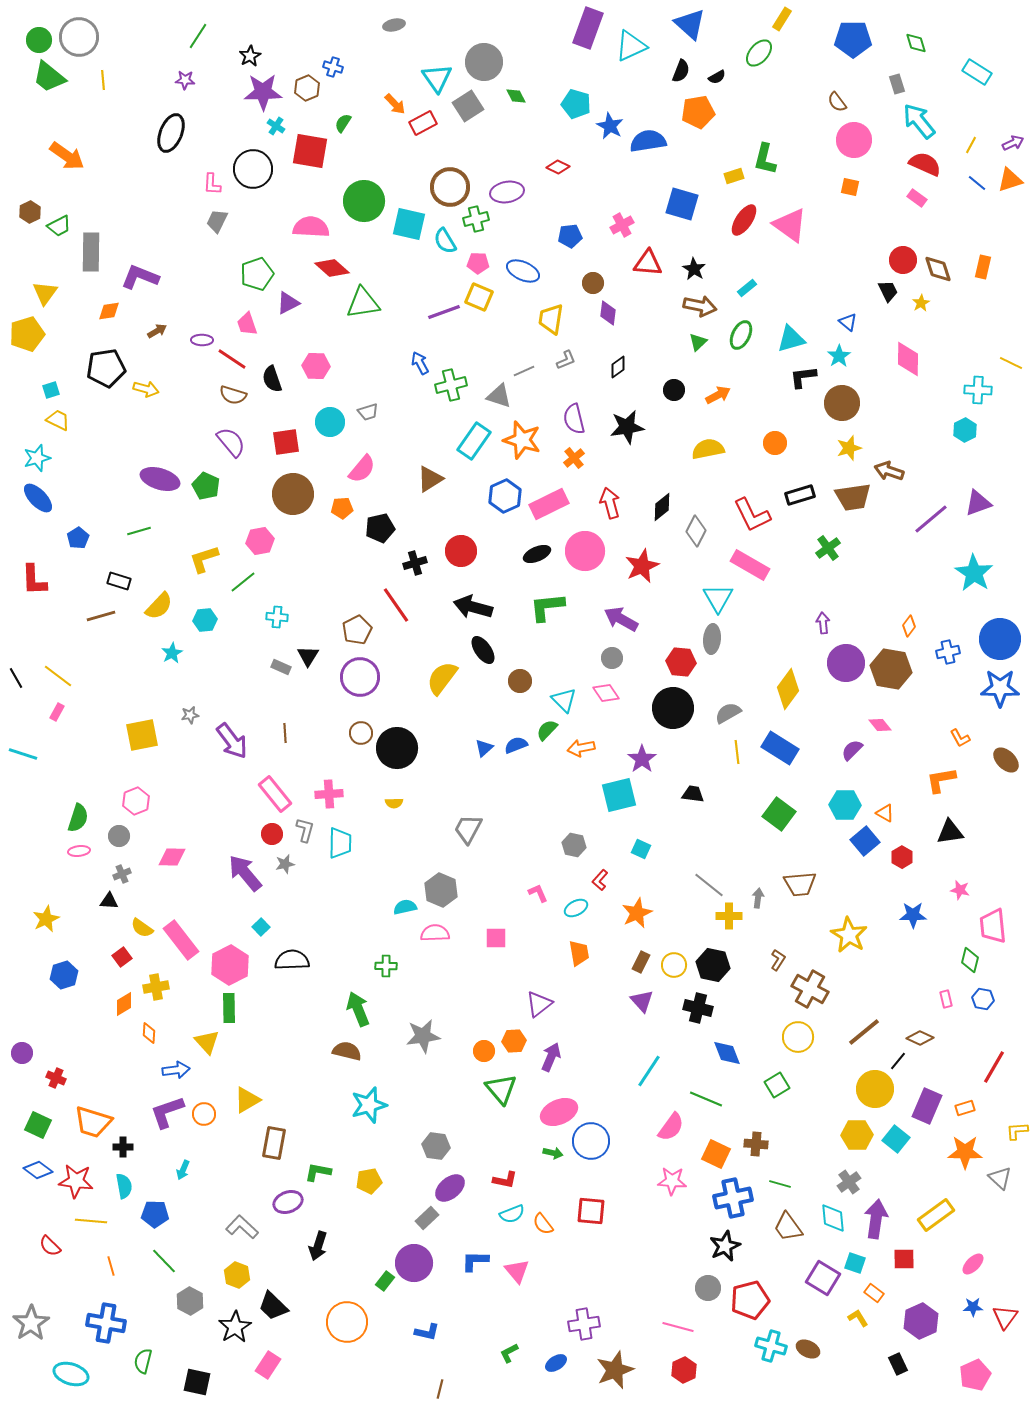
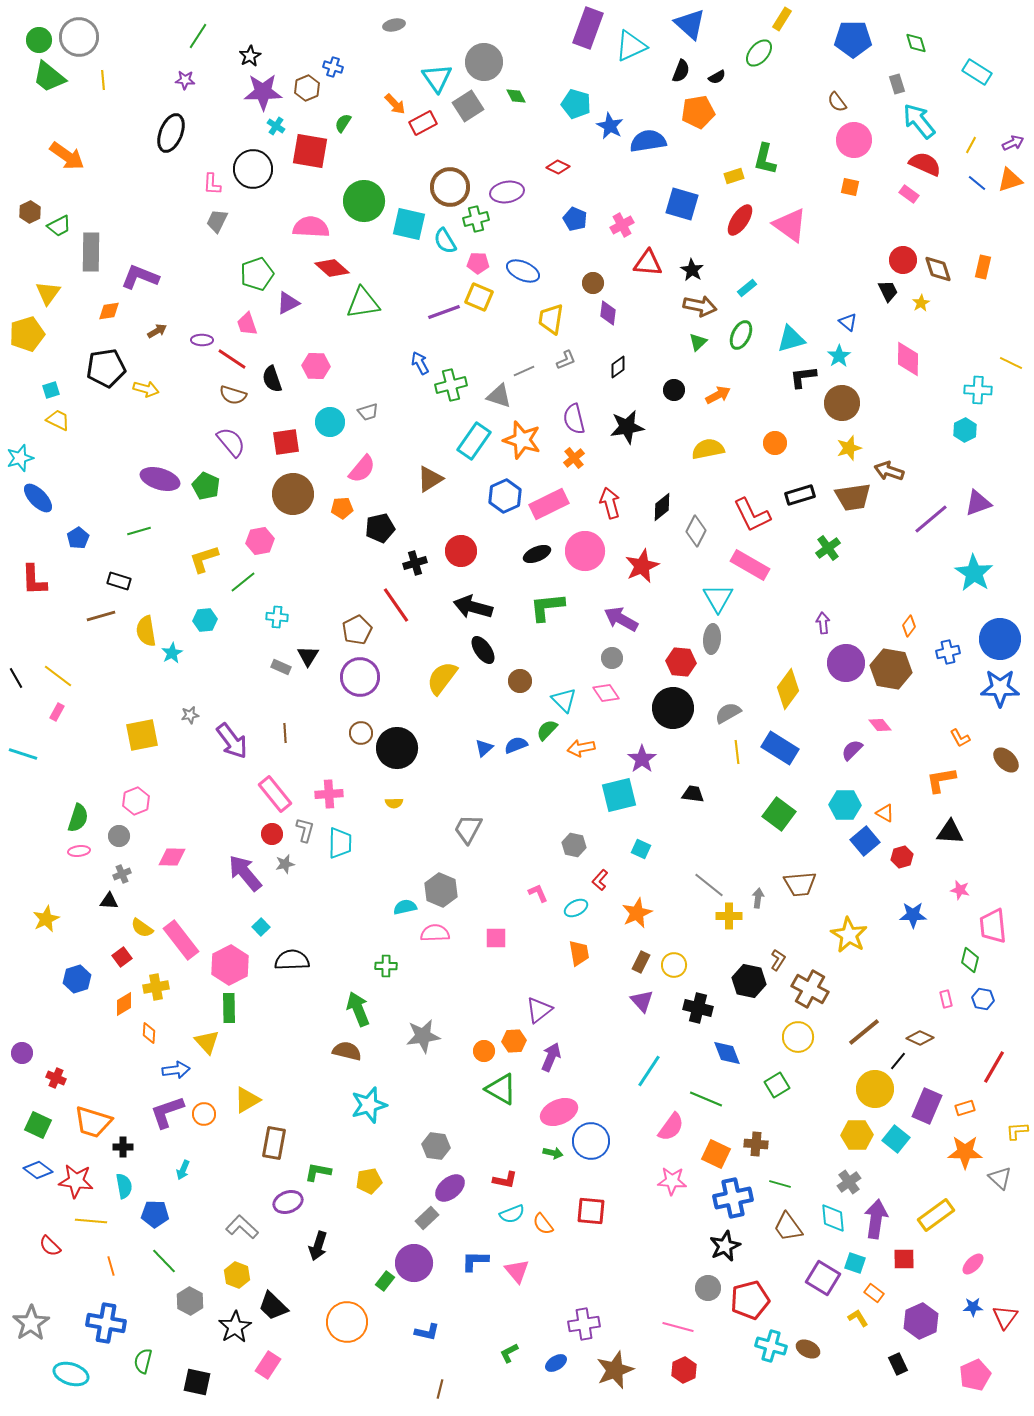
pink rectangle at (917, 198): moved 8 px left, 4 px up
red ellipse at (744, 220): moved 4 px left
blue pentagon at (570, 236): moved 5 px right, 17 px up; rotated 30 degrees clockwise
black star at (694, 269): moved 2 px left, 1 px down
yellow triangle at (45, 293): moved 3 px right
cyan star at (37, 458): moved 17 px left
yellow semicircle at (159, 606): moved 13 px left, 25 px down; rotated 128 degrees clockwise
black triangle at (950, 832): rotated 12 degrees clockwise
red hexagon at (902, 857): rotated 15 degrees clockwise
black hexagon at (713, 965): moved 36 px right, 16 px down
blue hexagon at (64, 975): moved 13 px right, 4 px down
purple triangle at (539, 1004): moved 6 px down
green triangle at (501, 1089): rotated 20 degrees counterclockwise
